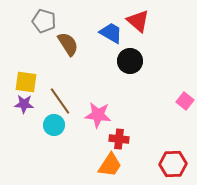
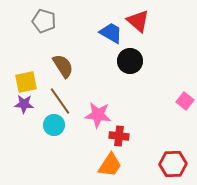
brown semicircle: moved 5 px left, 22 px down
yellow square: rotated 20 degrees counterclockwise
red cross: moved 3 px up
